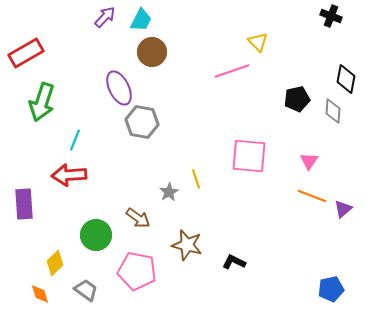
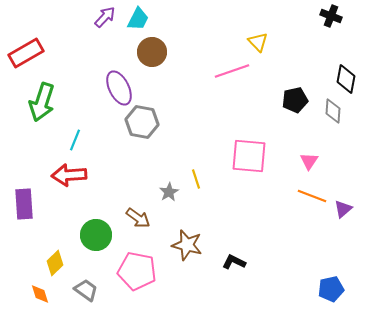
cyan trapezoid: moved 3 px left, 1 px up
black pentagon: moved 2 px left, 1 px down
